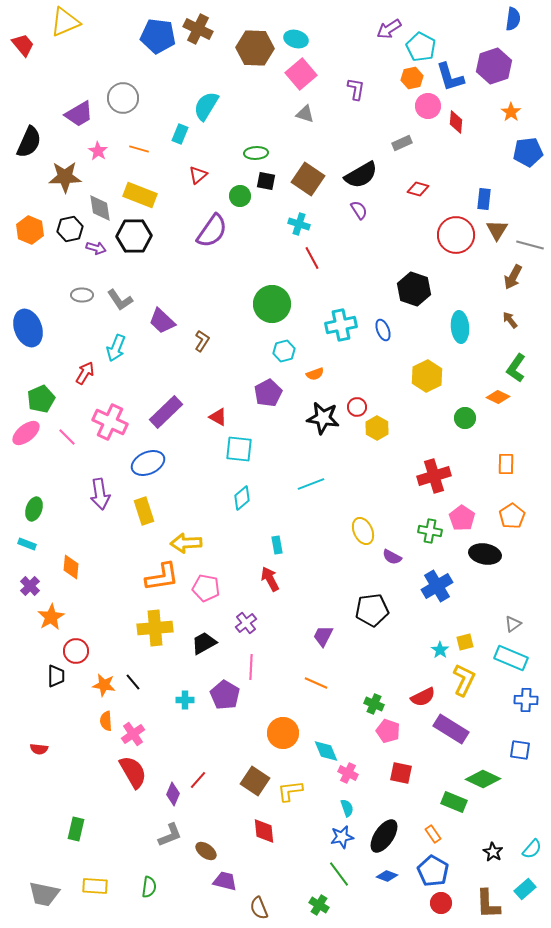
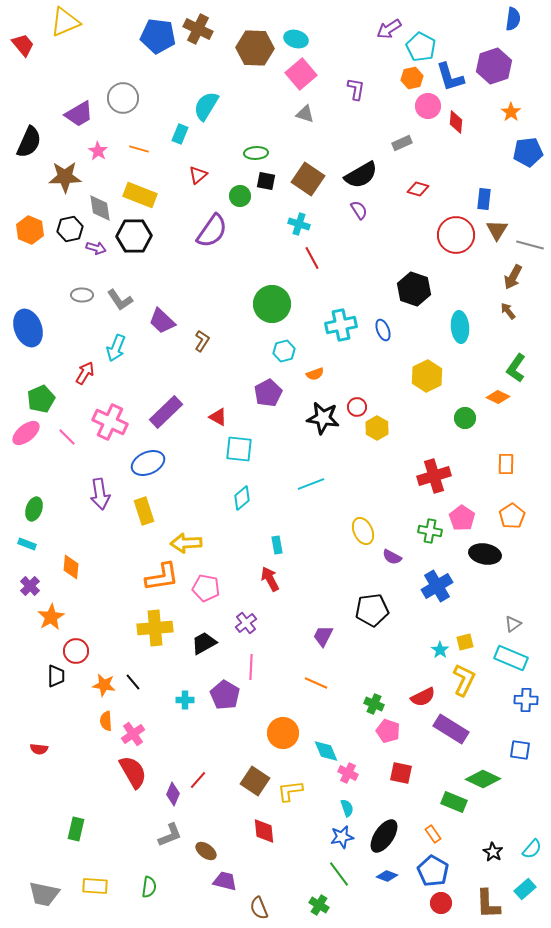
brown arrow at (510, 320): moved 2 px left, 9 px up
